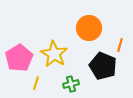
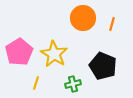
orange circle: moved 6 px left, 10 px up
orange line: moved 8 px left, 21 px up
pink pentagon: moved 6 px up
green cross: moved 2 px right
